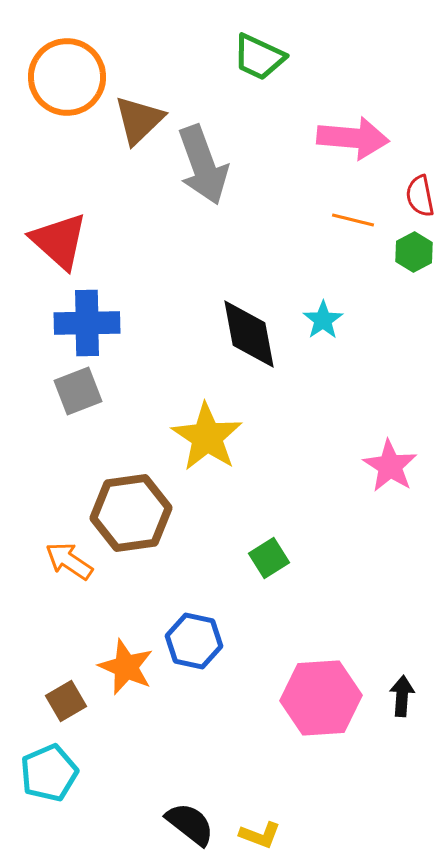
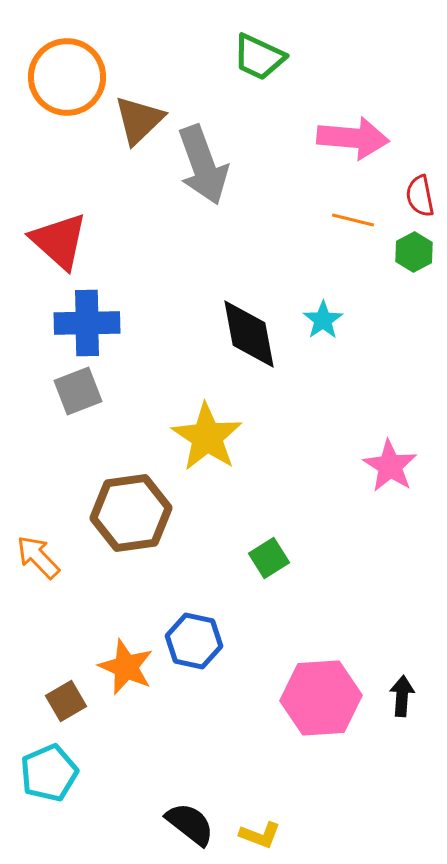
orange arrow: moved 31 px left, 4 px up; rotated 12 degrees clockwise
